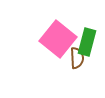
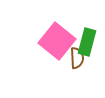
pink square: moved 1 px left, 2 px down
